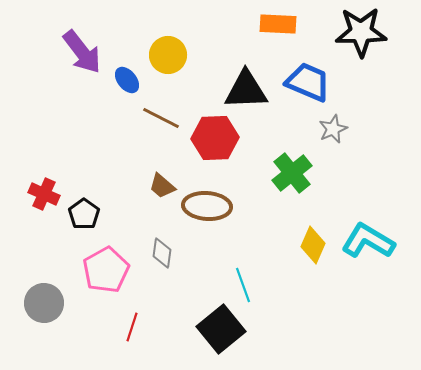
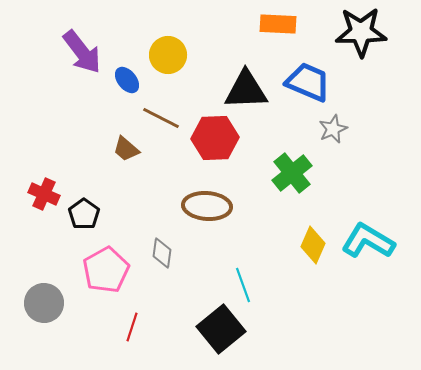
brown trapezoid: moved 36 px left, 37 px up
